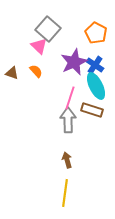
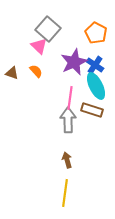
pink line: rotated 10 degrees counterclockwise
